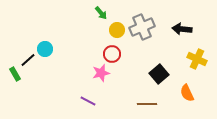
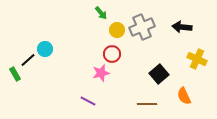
black arrow: moved 2 px up
orange semicircle: moved 3 px left, 3 px down
